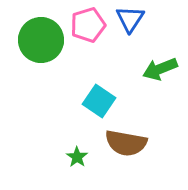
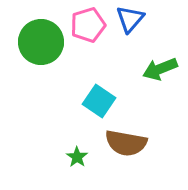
blue triangle: rotated 8 degrees clockwise
green circle: moved 2 px down
